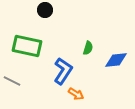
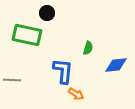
black circle: moved 2 px right, 3 px down
green rectangle: moved 11 px up
blue diamond: moved 5 px down
blue L-shape: rotated 28 degrees counterclockwise
gray line: moved 1 px up; rotated 24 degrees counterclockwise
